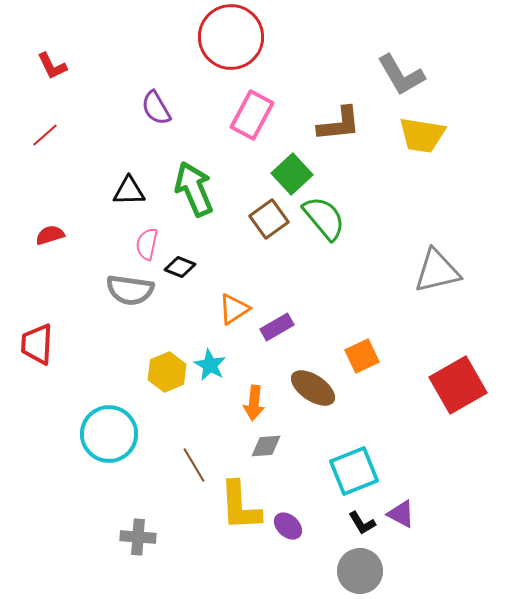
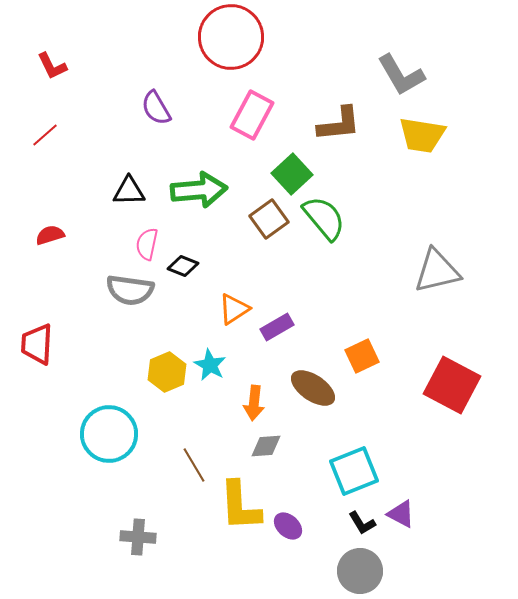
green arrow: moved 5 px right, 1 px down; rotated 108 degrees clockwise
black diamond: moved 3 px right, 1 px up
red square: moved 6 px left; rotated 32 degrees counterclockwise
